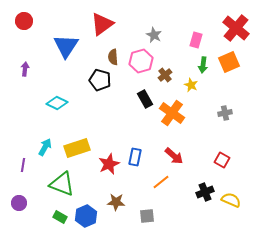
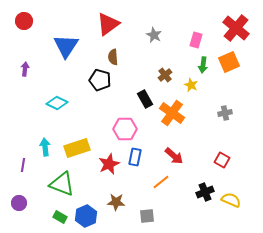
red triangle: moved 6 px right
pink hexagon: moved 16 px left, 68 px down; rotated 15 degrees clockwise
cyan arrow: rotated 36 degrees counterclockwise
